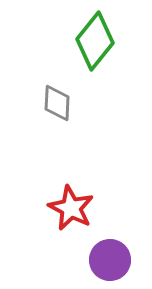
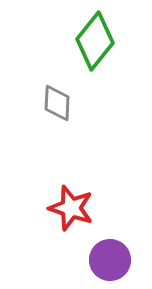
red star: rotated 9 degrees counterclockwise
